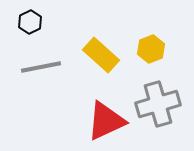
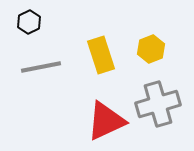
black hexagon: moved 1 px left
yellow rectangle: rotated 30 degrees clockwise
